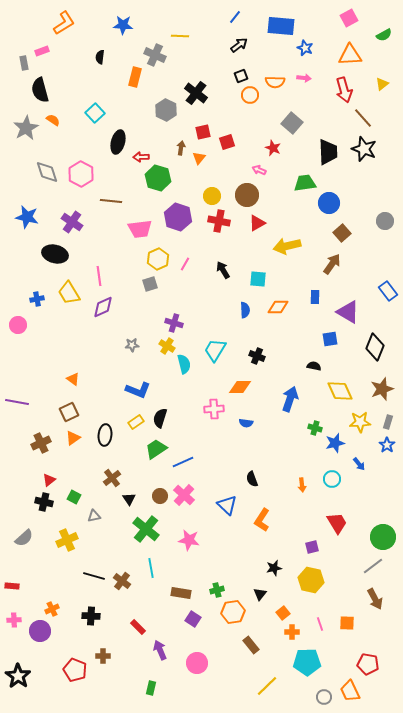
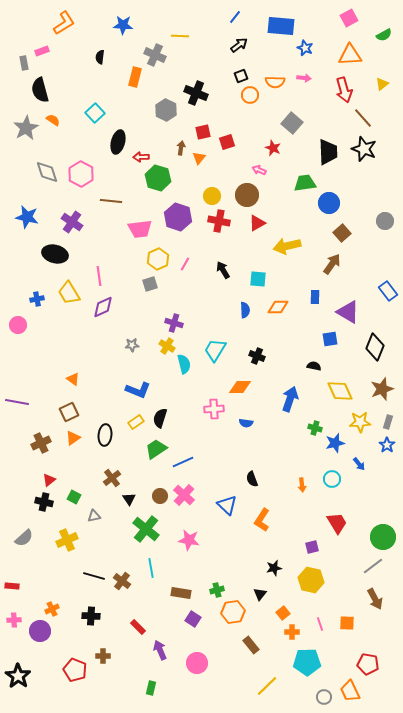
black cross at (196, 93): rotated 15 degrees counterclockwise
